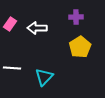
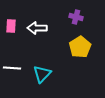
purple cross: rotated 16 degrees clockwise
pink rectangle: moved 1 px right, 2 px down; rotated 32 degrees counterclockwise
cyan triangle: moved 2 px left, 3 px up
